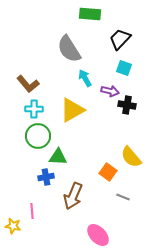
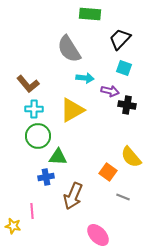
cyan arrow: rotated 126 degrees clockwise
